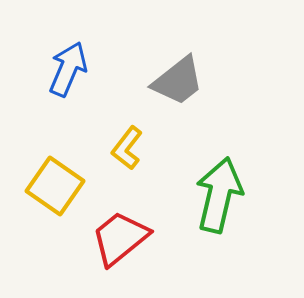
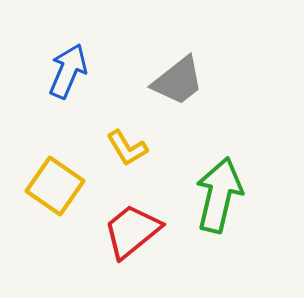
blue arrow: moved 2 px down
yellow L-shape: rotated 69 degrees counterclockwise
red trapezoid: moved 12 px right, 7 px up
